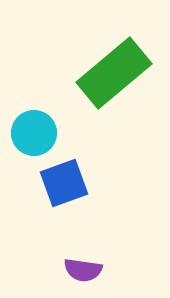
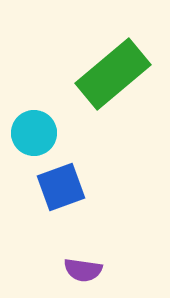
green rectangle: moved 1 px left, 1 px down
blue square: moved 3 px left, 4 px down
